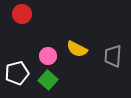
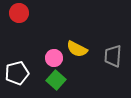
red circle: moved 3 px left, 1 px up
pink circle: moved 6 px right, 2 px down
green square: moved 8 px right
